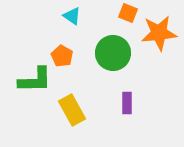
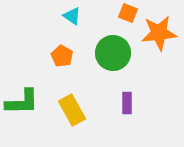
green L-shape: moved 13 px left, 22 px down
